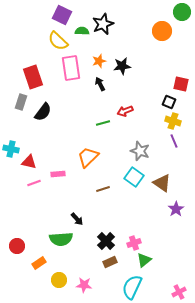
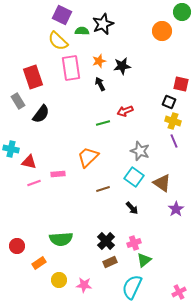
gray rectangle at (21, 102): moved 3 px left, 1 px up; rotated 49 degrees counterclockwise
black semicircle at (43, 112): moved 2 px left, 2 px down
black arrow at (77, 219): moved 55 px right, 11 px up
